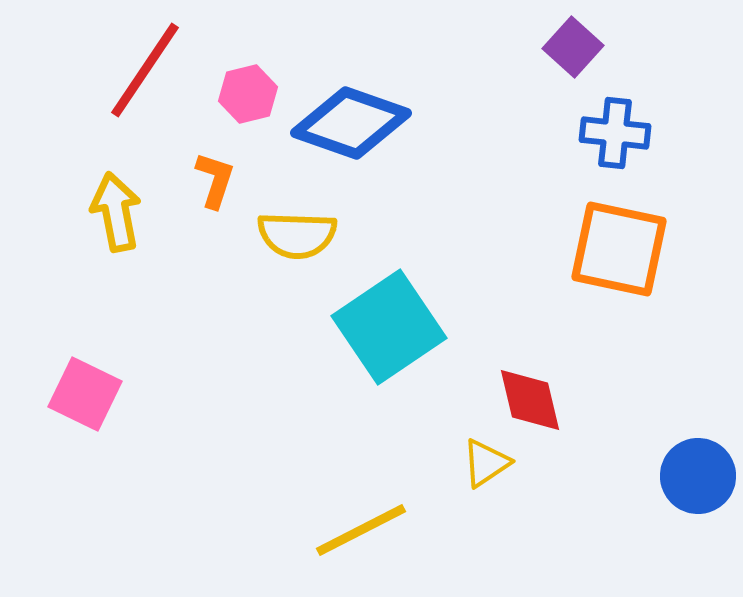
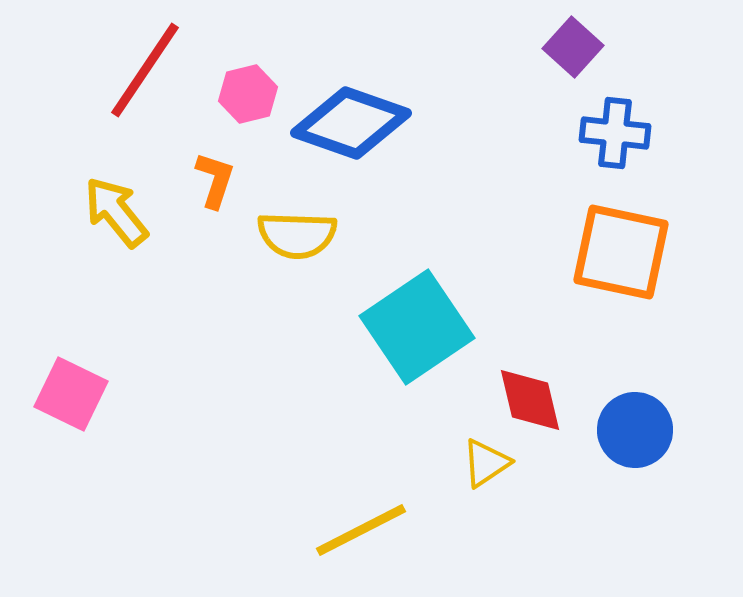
yellow arrow: rotated 28 degrees counterclockwise
orange square: moved 2 px right, 3 px down
cyan square: moved 28 px right
pink square: moved 14 px left
blue circle: moved 63 px left, 46 px up
